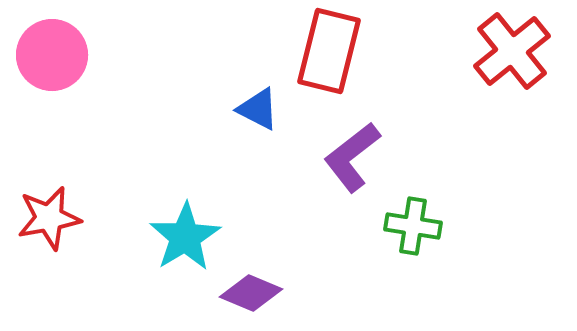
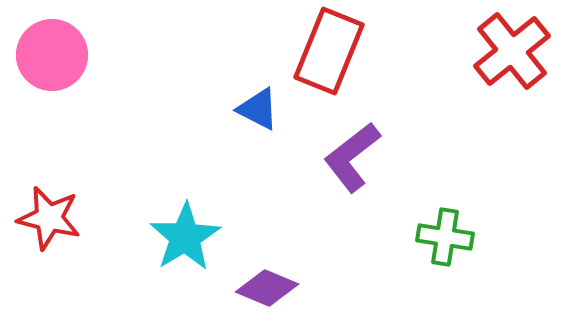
red rectangle: rotated 8 degrees clockwise
red star: rotated 24 degrees clockwise
green cross: moved 32 px right, 11 px down
purple diamond: moved 16 px right, 5 px up
